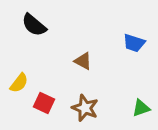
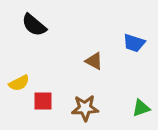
brown triangle: moved 11 px right
yellow semicircle: rotated 25 degrees clockwise
red square: moved 1 px left, 2 px up; rotated 25 degrees counterclockwise
brown star: rotated 24 degrees counterclockwise
